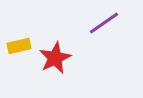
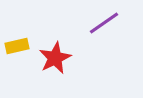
yellow rectangle: moved 2 px left
